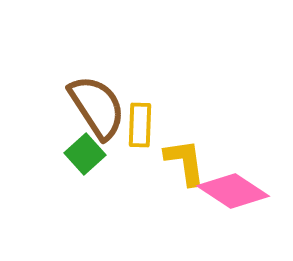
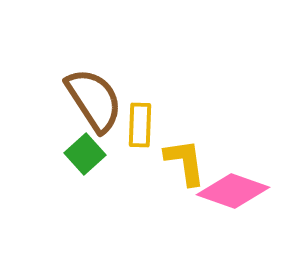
brown semicircle: moved 3 px left, 7 px up
pink diamond: rotated 14 degrees counterclockwise
